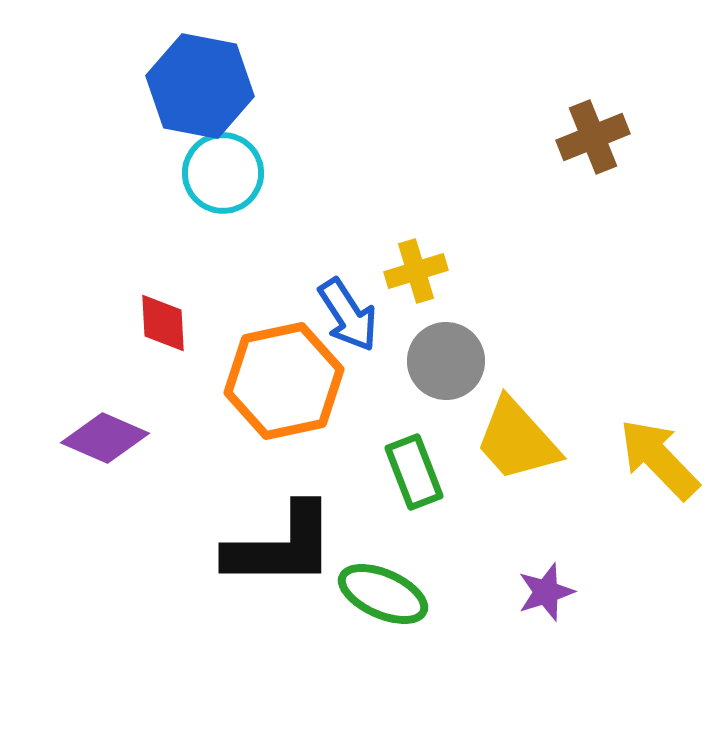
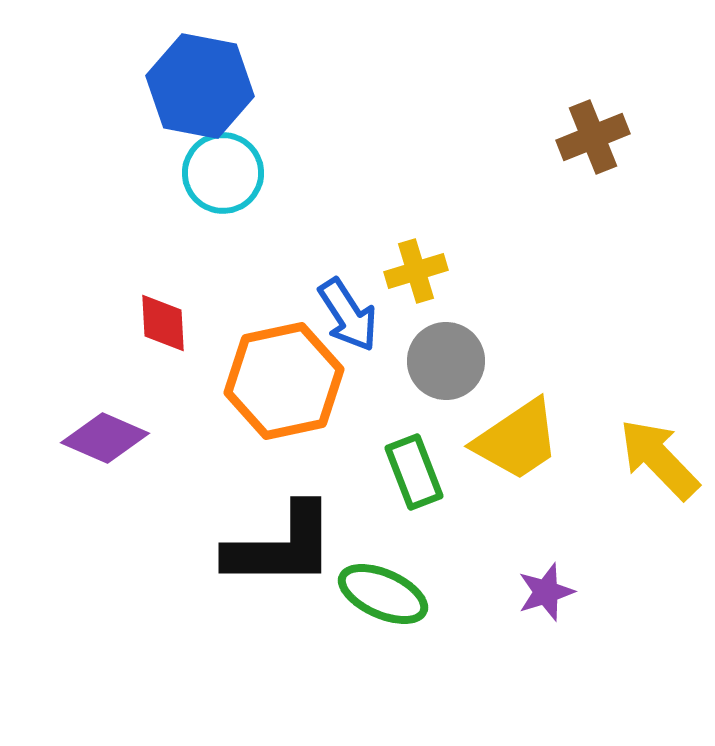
yellow trapezoid: rotated 82 degrees counterclockwise
